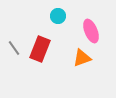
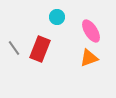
cyan circle: moved 1 px left, 1 px down
pink ellipse: rotated 10 degrees counterclockwise
orange triangle: moved 7 px right
